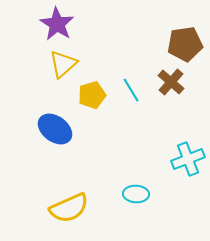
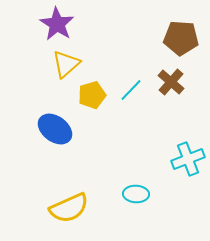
brown pentagon: moved 4 px left, 6 px up; rotated 12 degrees clockwise
yellow triangle: moved 3 px right
cyan line: rotated 75 degrees clockwise
